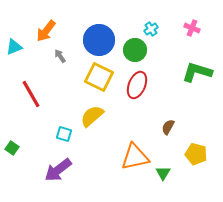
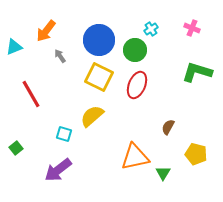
green square: moved 4 px right; rotated 16 degrees clockwise
